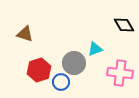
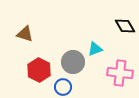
black diamond: moved 1 px right, 1 px down
gray circle: moved 1 px left, 1 px up
red hexagon: rotated 15 degrees counterclockwise
blue circle: moved 2 px right, 5 px down
